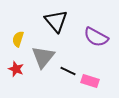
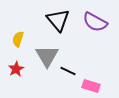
black triangle: moved 2 px right, 1 px up
purple semicircle: moved 1 px left, 15 px up
gray triangle: moved 4 px right, 1 px up; rotated 10 degrees counterclockwise
red star: rotated 21 degrees clockwise
pink rectangle: moved 1 px right, 5 px down
